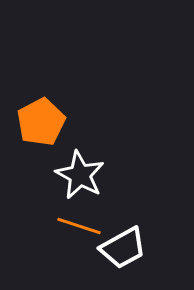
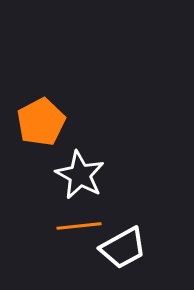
orange line: rotated 24 degrees counterclockwise
